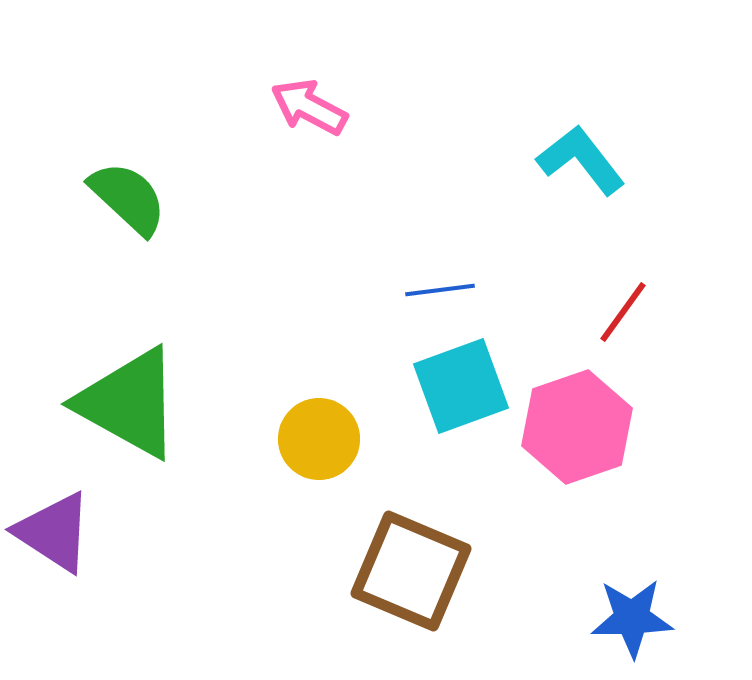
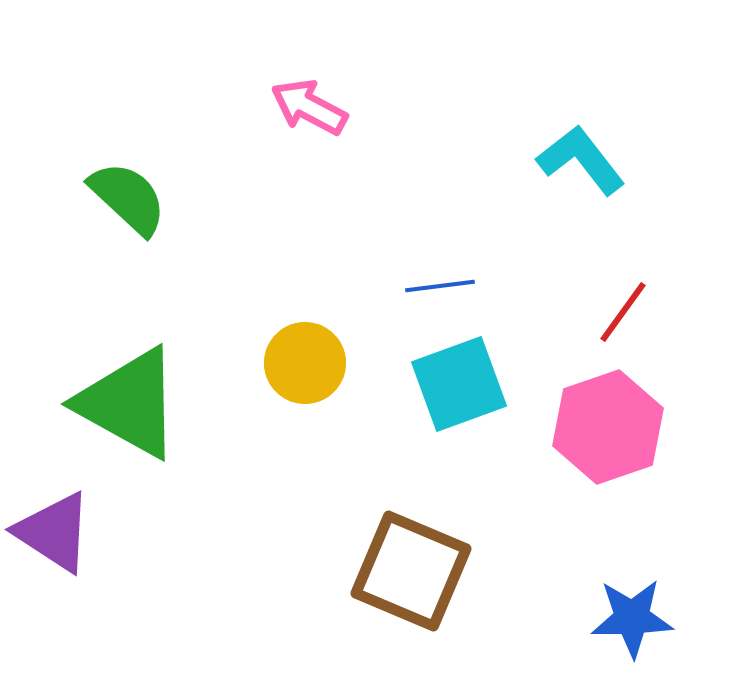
blue line: moved 4 px up
cyan square: moved 2 px left, 2 px up
pink hexagon: moved 31 px right
yellow circle: moved 14 px left, 76 px up
